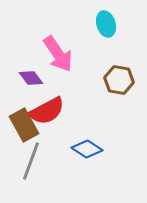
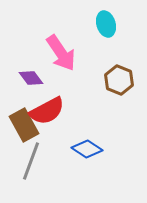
pink arrow: moved 3 px right, 1 px up
brown hexagon: rotated 12 degrees clockwise
